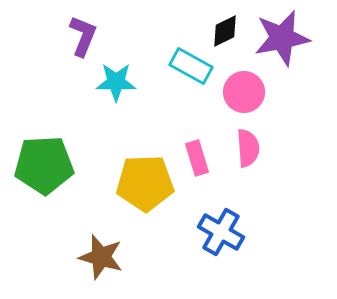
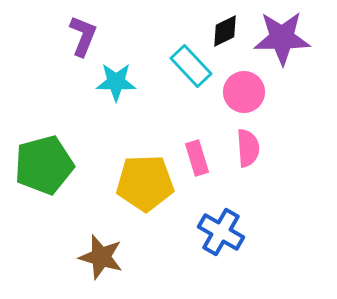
purple star: rotated 10 degrees clockwise
cyan rectangle: rotated 18 degrees clockwise
green pentagon: rotated 12 degrees counterclockwise
